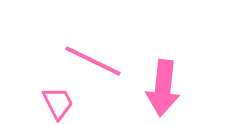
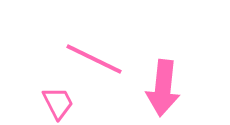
pink line: moved 1 px right, 2 px up
